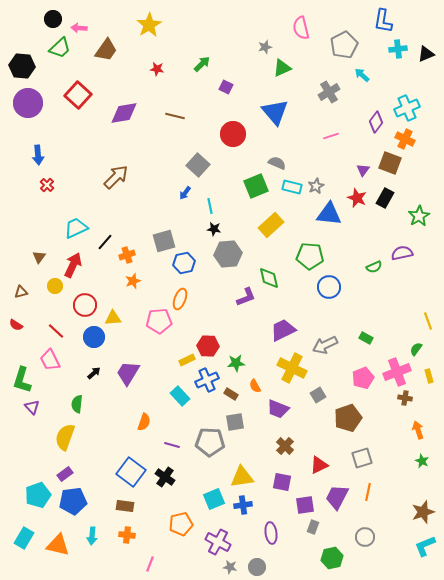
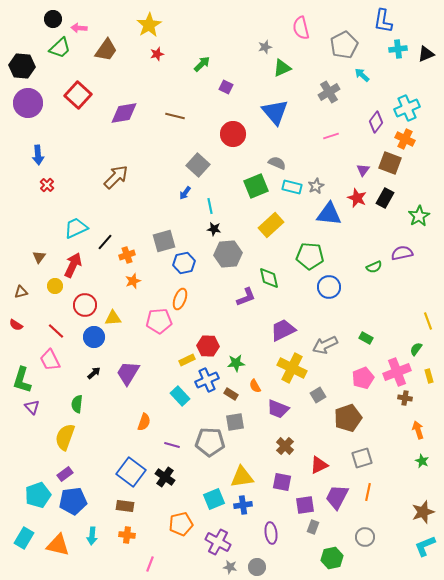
red star at (157, 69): moved 15 px up; rotated 24 degrees counterclockwise
